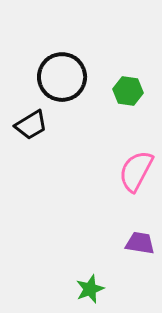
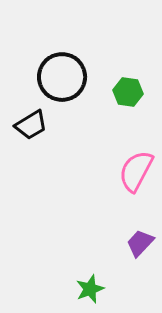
green hexagon: moved 1 px down
purple trapezoid: rotated 56 degrees counterclockwise
